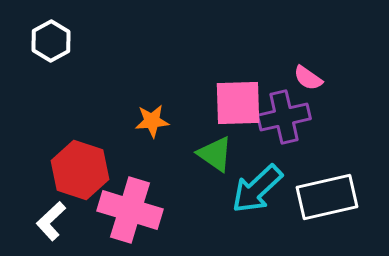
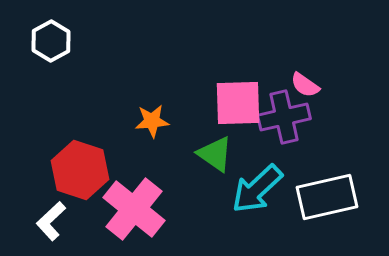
pink semicircle: moved 3 px left, 7 px down
pink cross: moved 4 px right, 1 px up; rotated 22 degrees clockwise
